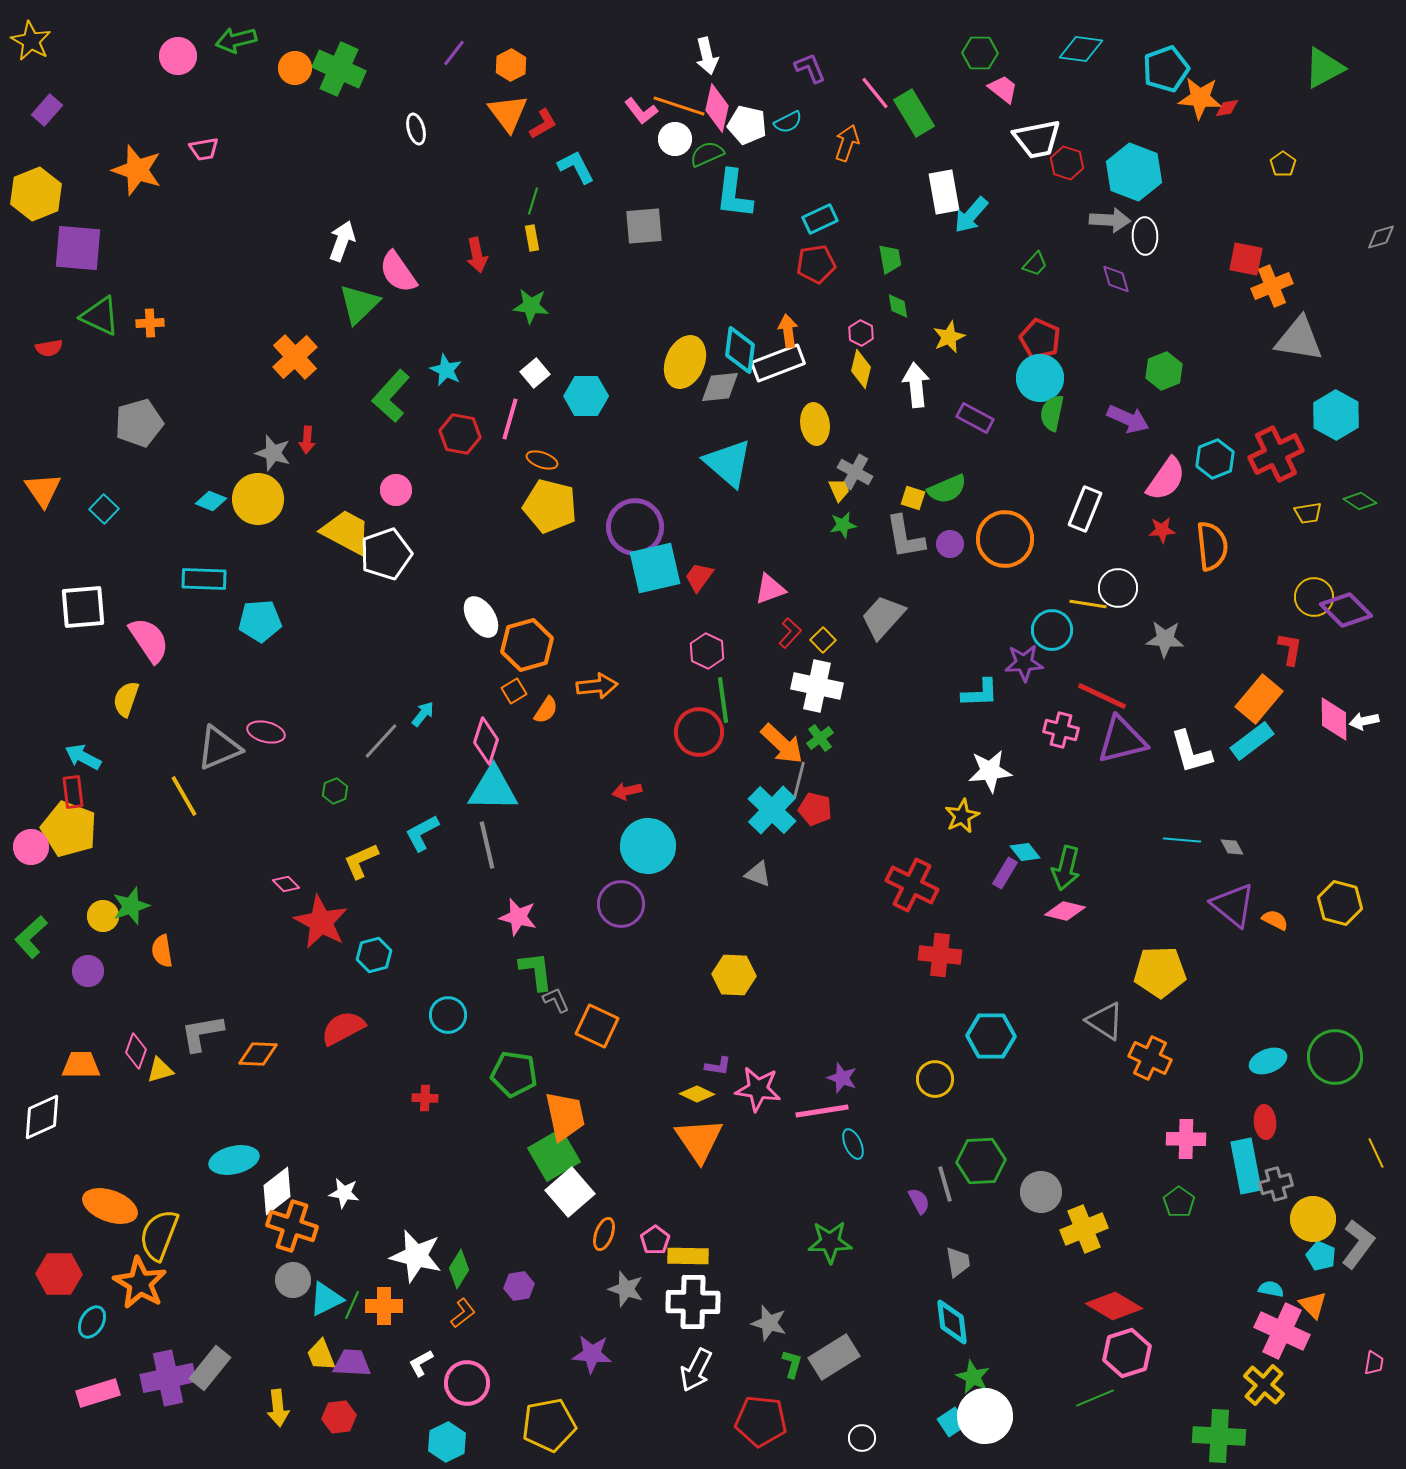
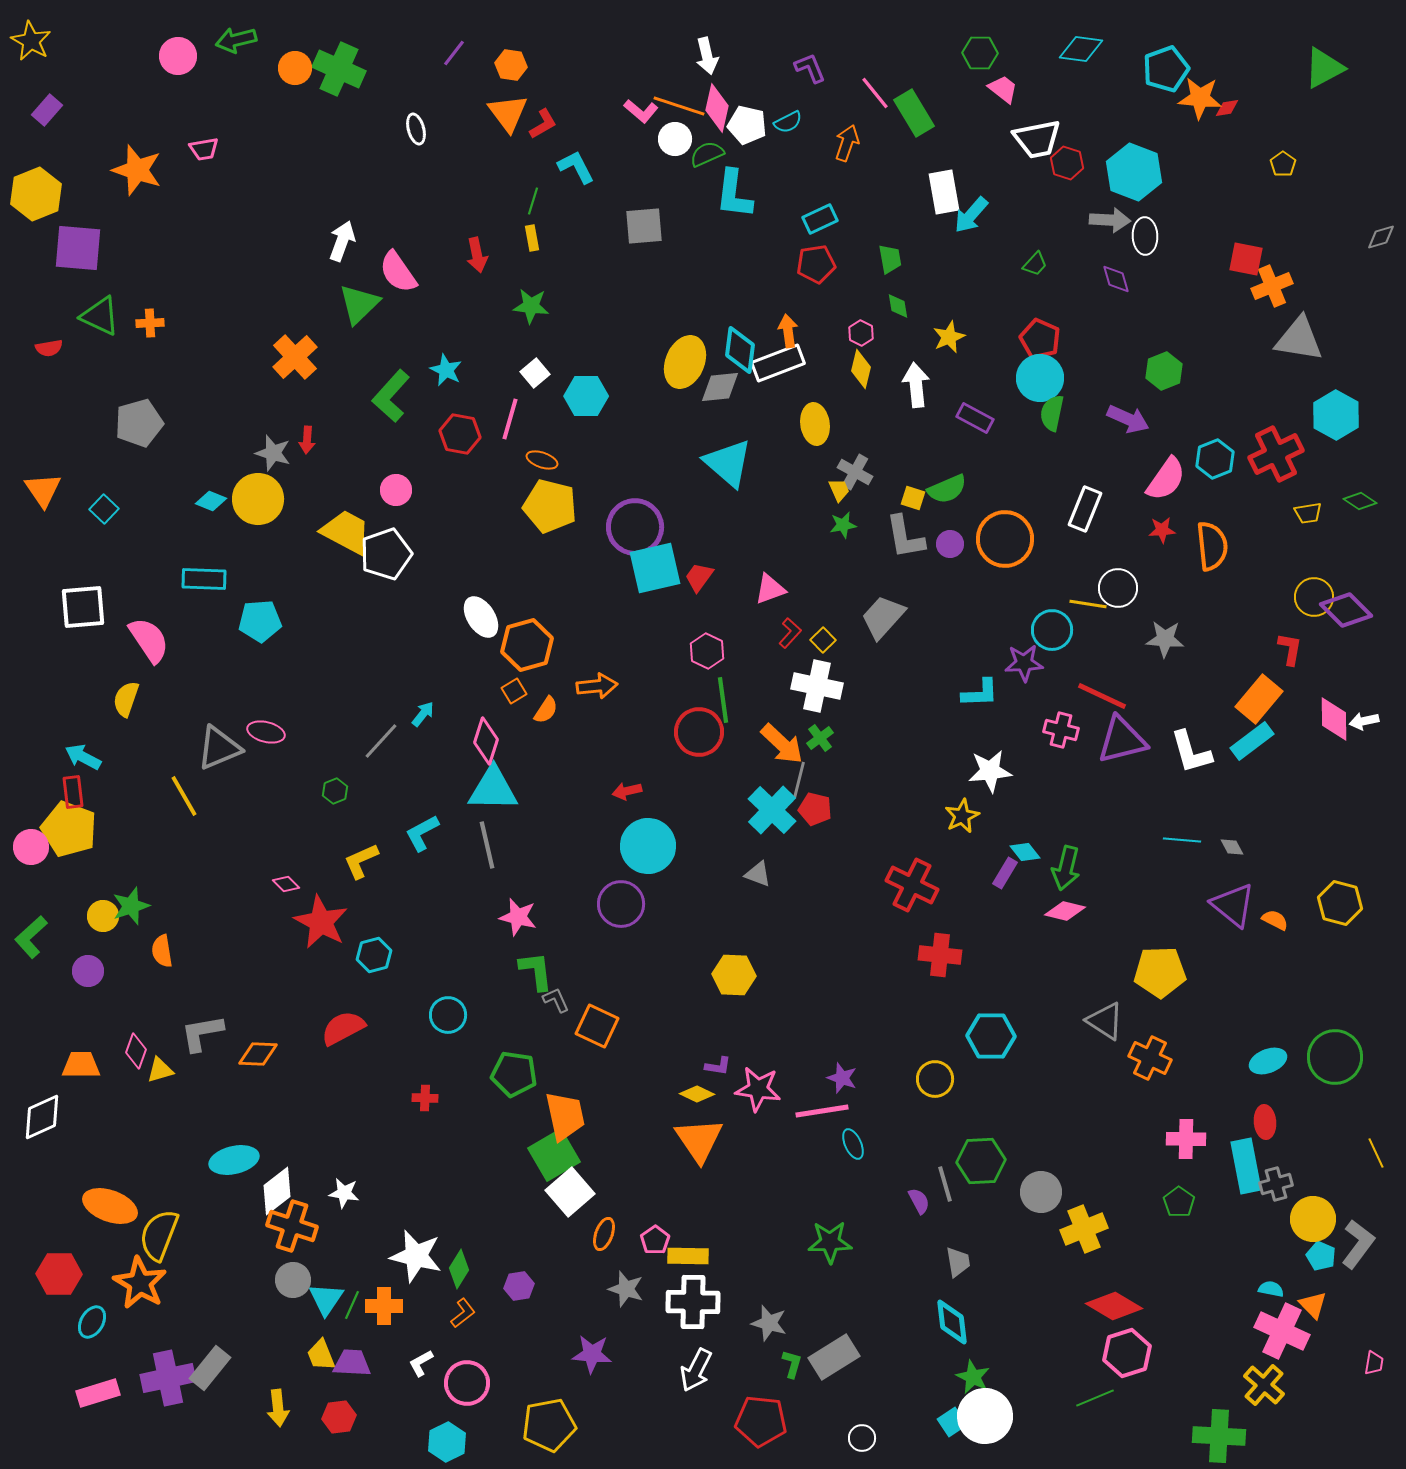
orange hexagon at (511, 65): rotated 24 degrees counterclockwise
pink L-shape at (641, 111): rotated 12 degrees counterclockwise
cyan triangle at (326, 1299): rotated 30 degrees counterclockwise
